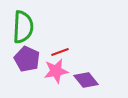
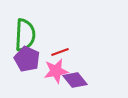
green semicircle: moved 2 px right, 8 px down
purple diamond: moved 11 px left
